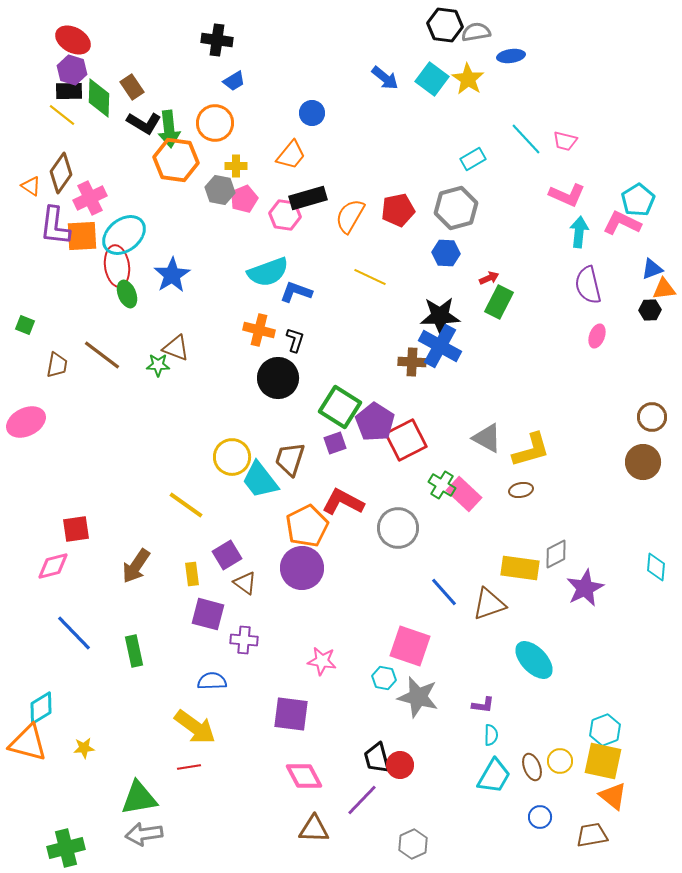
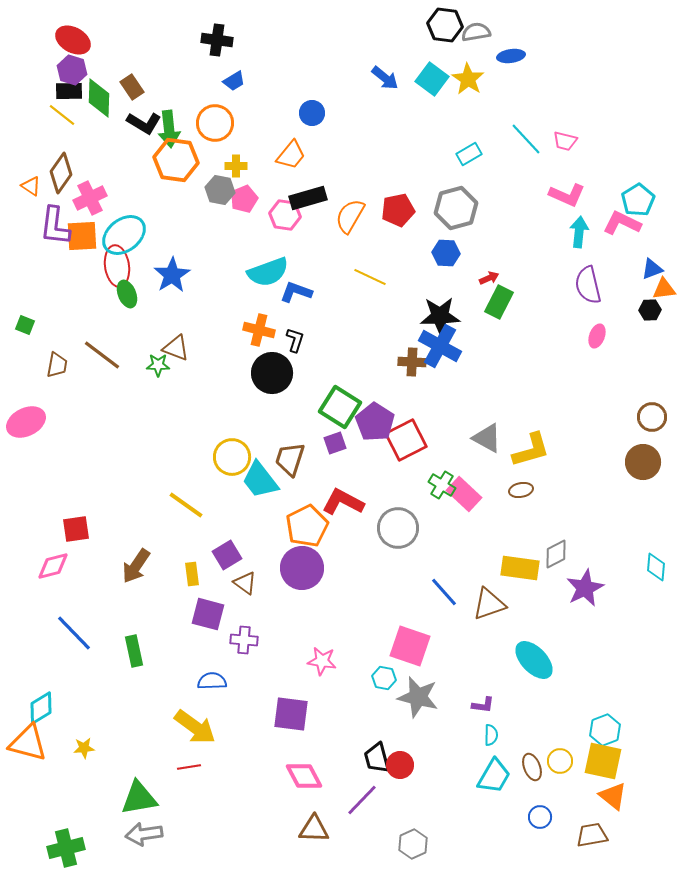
cyan rectangle at (473, 159): moved 4 px left, 5 px up
black circle at (278, 378): moved 6 px left, 5 px up
